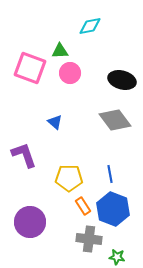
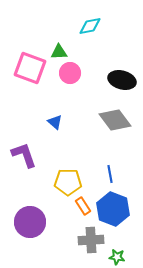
green triangle: moved 1 px left, 1 px down
yellow pentagon: moved 1 px left, 4 px down
gray cross: moved 2 px right, 1 px down; rotated 10 degrees counterclockwise
